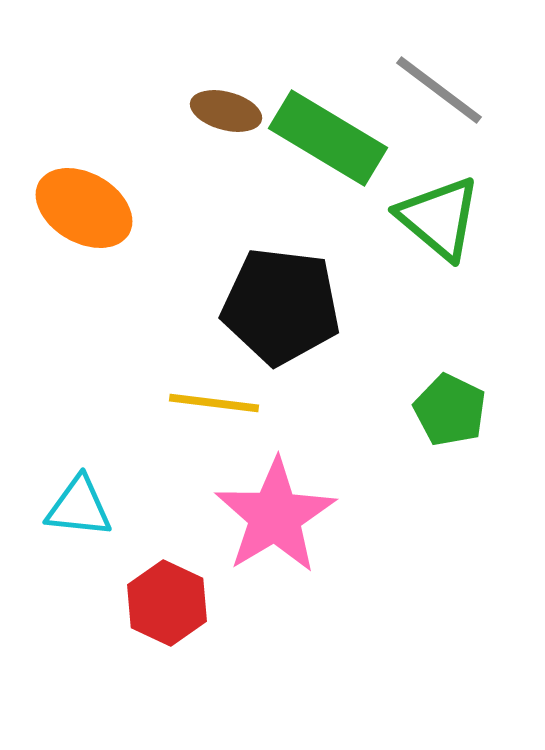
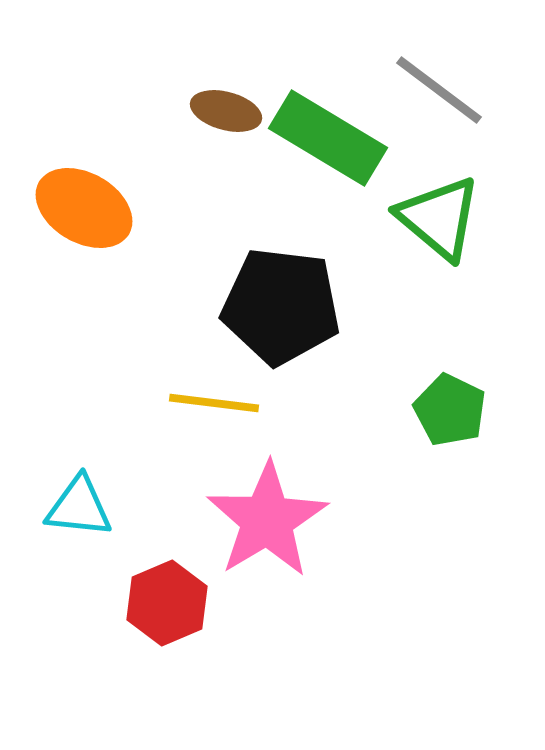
pink star: moved 8 px left, 4 px down
red hexagon: rotated 12 degrees clockwise
